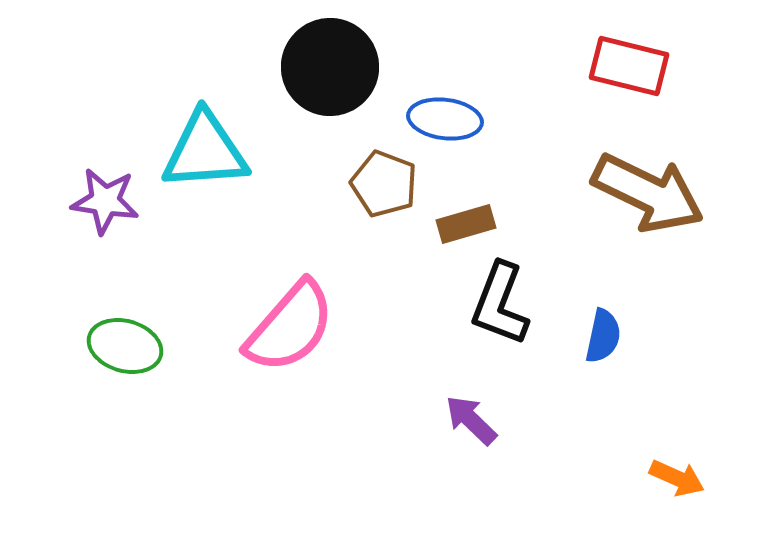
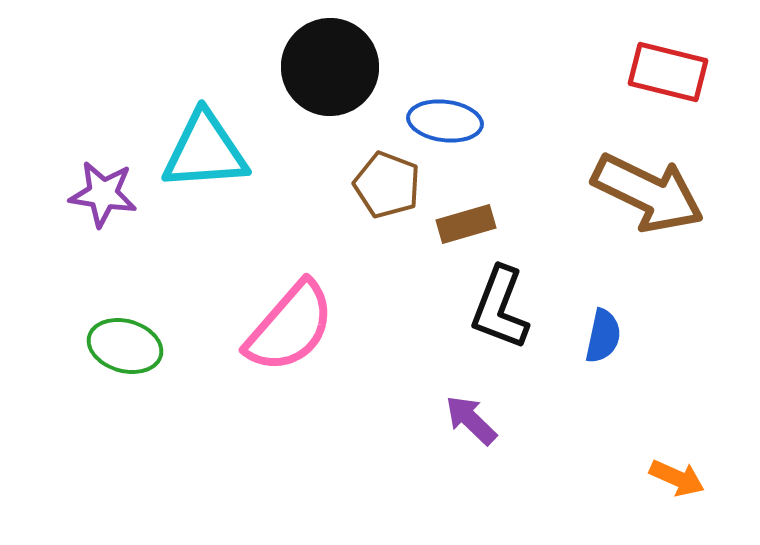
red rectangle: moved 39 px right, 6 px down
blue ellipse: moved 2 px down
brown pentagon: moved 3 px right, 1 px down
purple star: moved 2 px left, 7 px up
black L-shape: moved 4 px down
